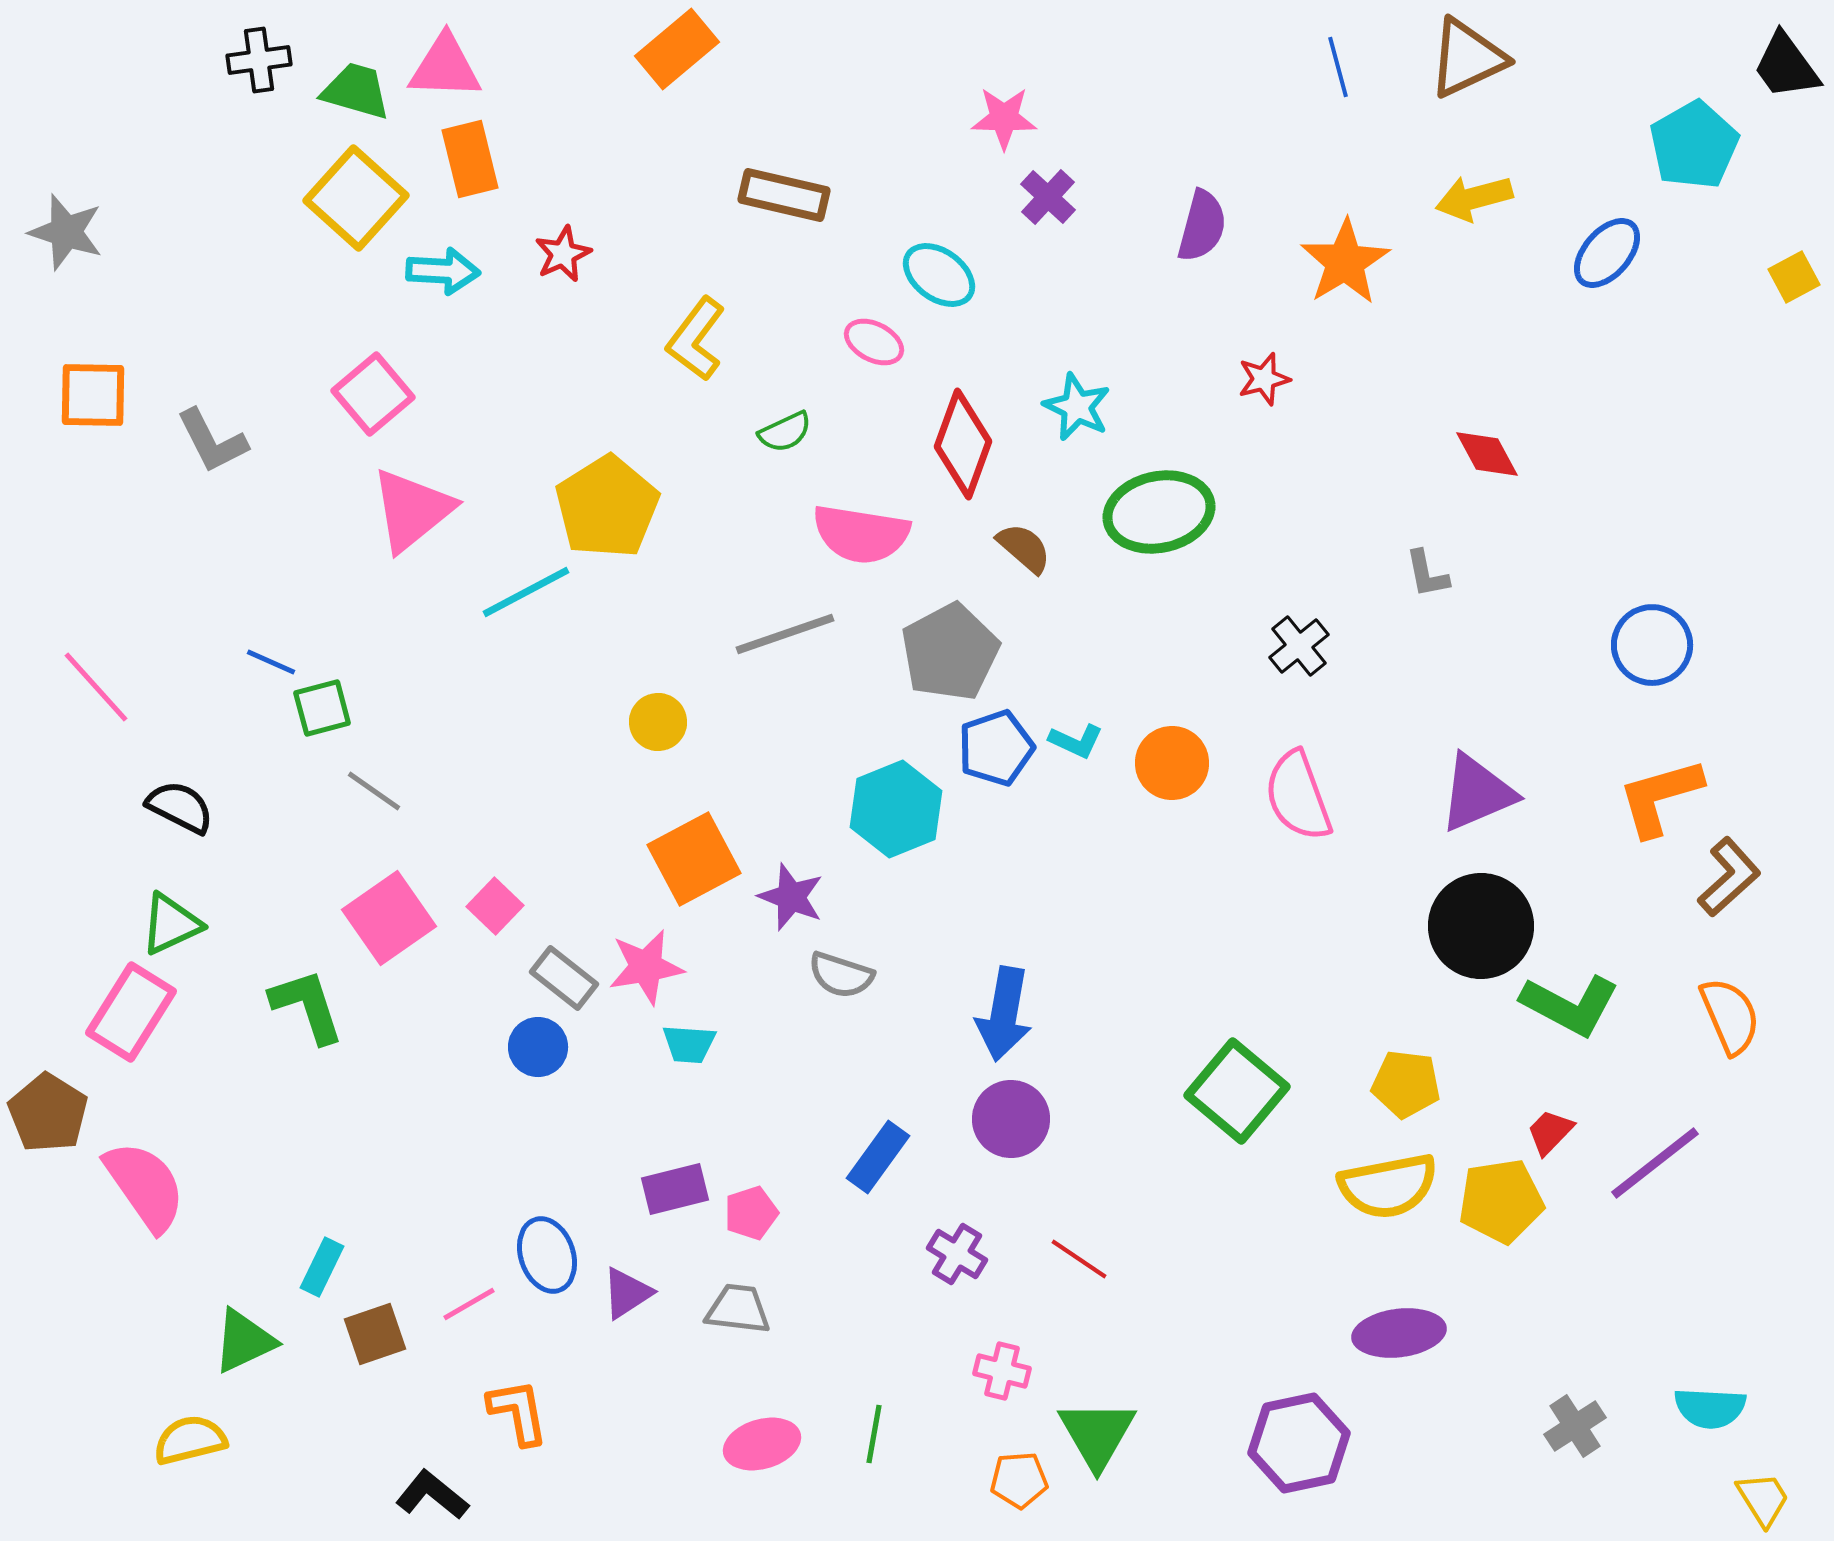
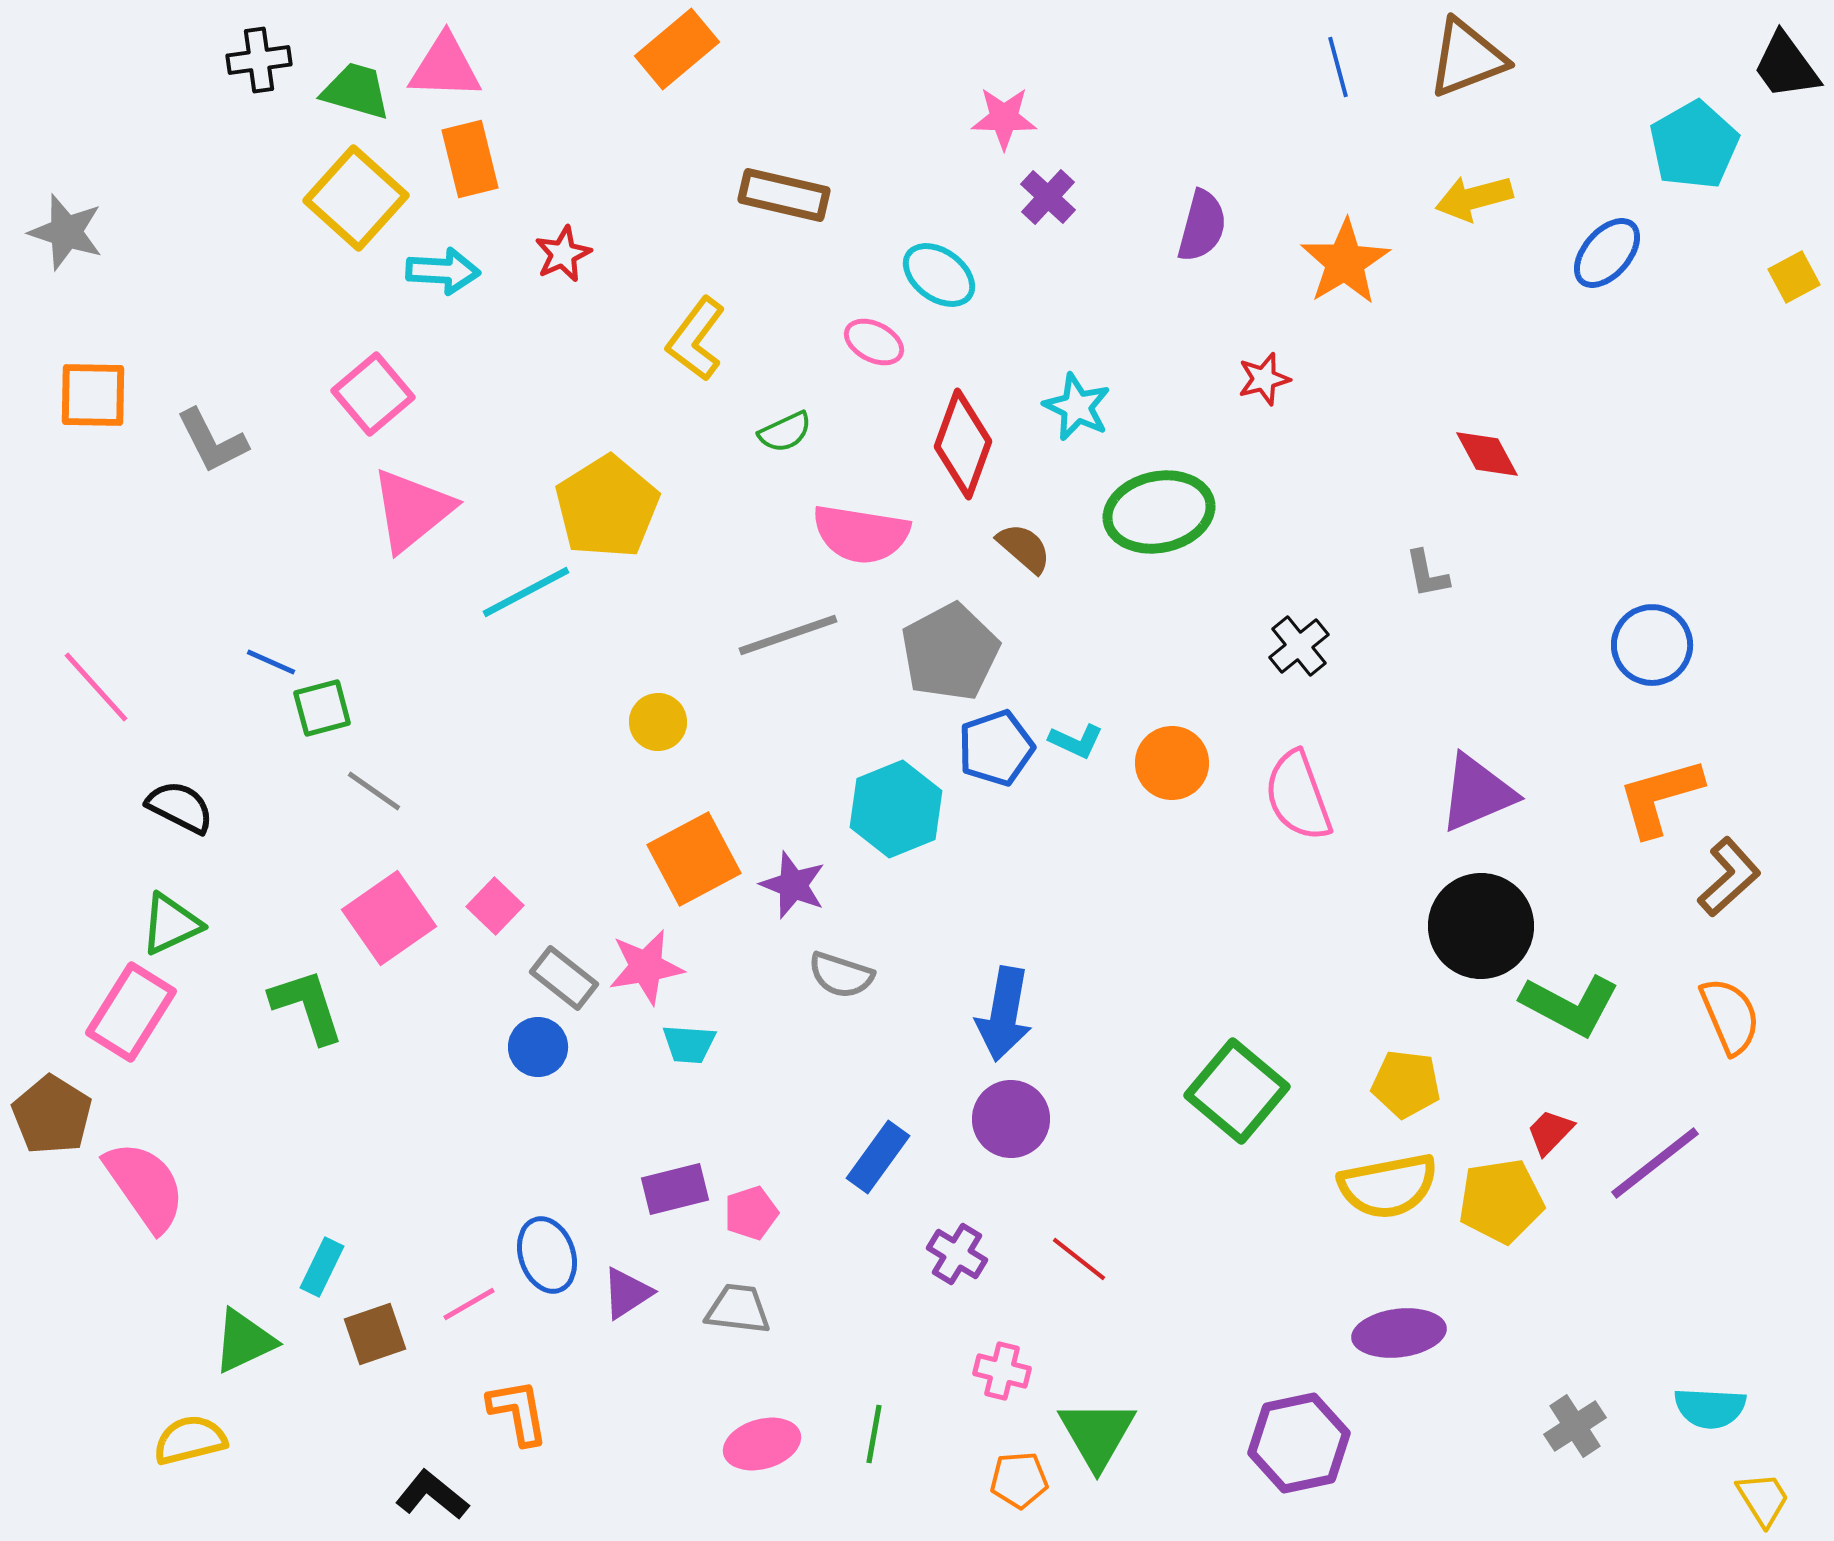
brown triangle at (1467, 58): rotated 4 degrees clockwise
gray line at (785, 634): moved 3 px right, 1 px down
purple star at (791, 897): moved 2 px right, 12 px up
brown pentagon at (48, 1113): moved 4 px right, 2 px down
red line at (1079, 1259): rotated 4 degrees clockwise
